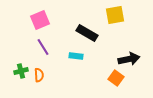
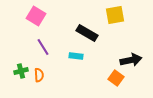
pink square: moved 4 px left, 4 px up; rotated 36 degrees counterclockwise
black arrow: moved 2 px right, 1 px down
